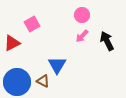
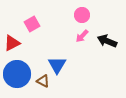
black arrow: rotated 42 degrees counterclockwise
blue circle: moved 8 px up
